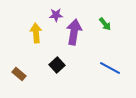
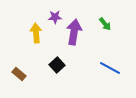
purple star: moved 1 px left, 2 px down
